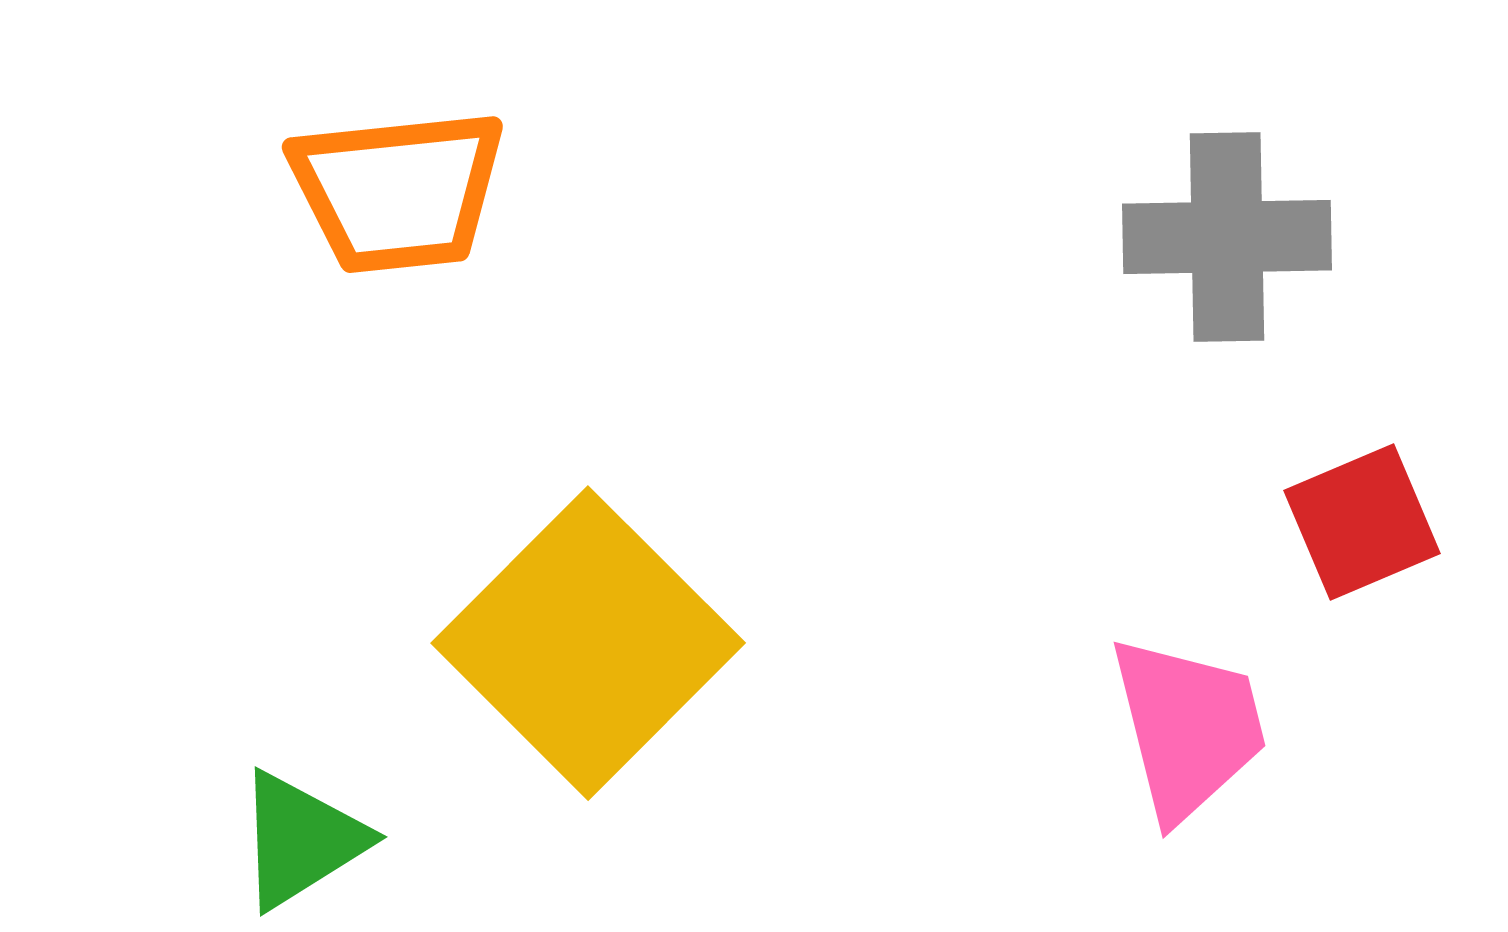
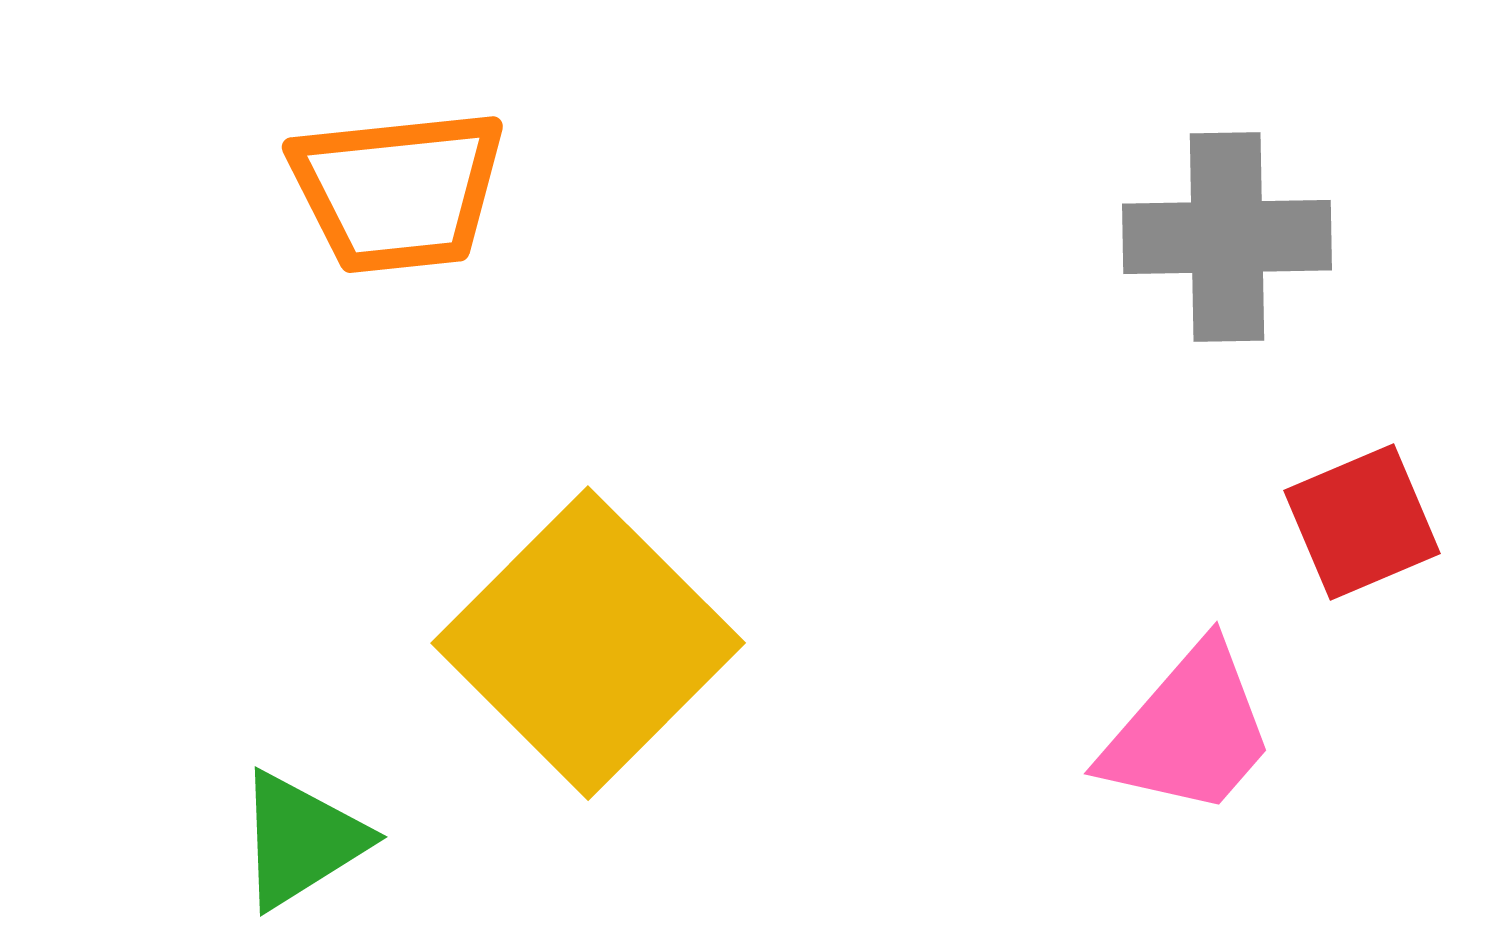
pink trapezoid: moved 1 px right, 3 px down; rotated 55 degrees clockwise
